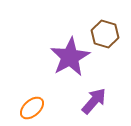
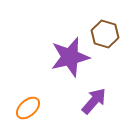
purple star: rotated 15 degrees clockwise
orange ellipse: moved 4 px left
